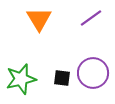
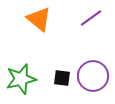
orange triangle: rotated 20 degrees counterclockwise
purple circle: moved 3 px down
